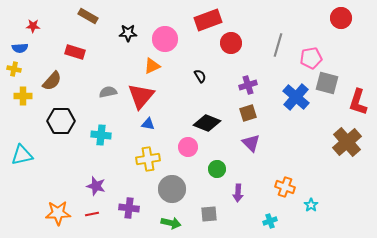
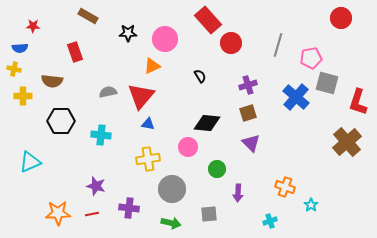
red rectangle at (208, 20): rotated 68 degrees clockwise
red rectangle at (75, 52): rotated 54 degrees clockwise
brown semicircle at (52, 81): rotated 55 degrees clockwise
black diamond at (207, 123): rotated 16 degrees counterclockwise
cyan triangle at (22, 155): moved 8 px right, 7 px down; rotated 10 degrees counterclockwise
